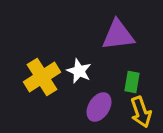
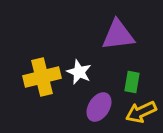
white star: moved 1 px down
yellow cross: rotated 18 degrees clockwise
yellow arrow: rotated 84 degrees clockwise
